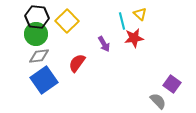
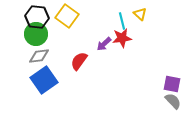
yellow square: moved 5 px up; rotated 10 degrees counterclockwise
red star: moved 12 px left
purple arrow: rotated 77 degrees clockwise
red semicircle: moved 2 px right, 2 px up
purple square: rotated 24 degrees counterclockwise
gray semicircle: moved 15 px right
